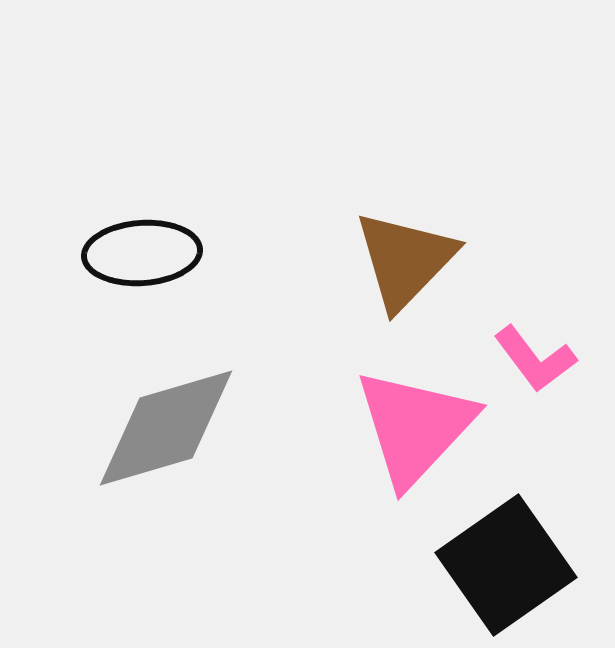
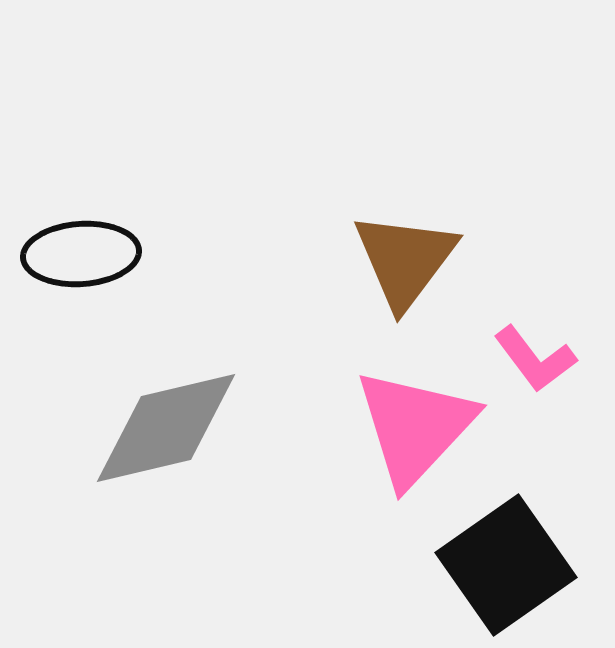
black ellipse: moved 61 px left, 1 px down
brown triangle: rotated 7 degrees counterclockwise
gray diamond: rotated 3 degrees clockwise
